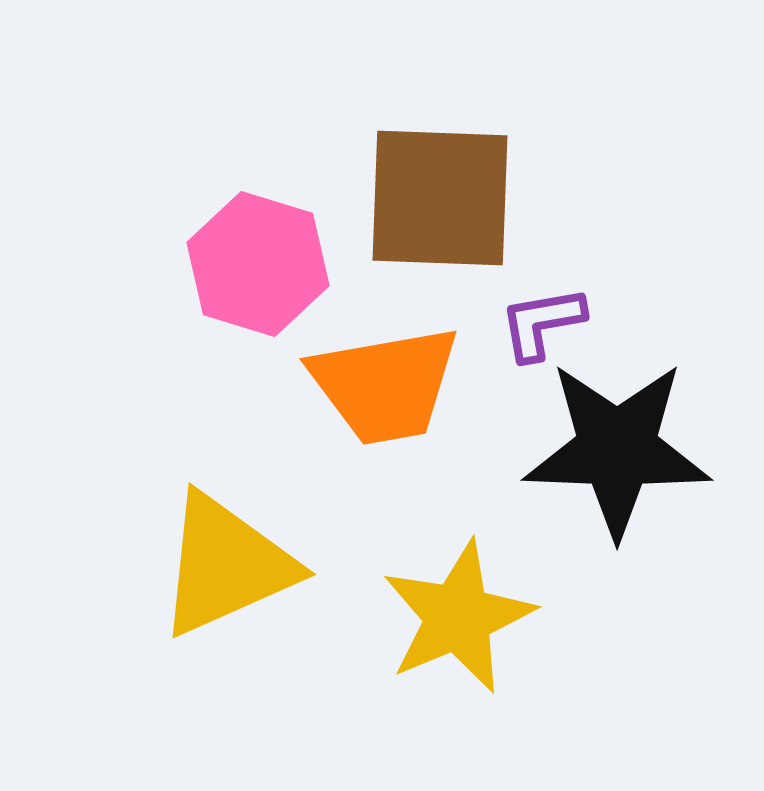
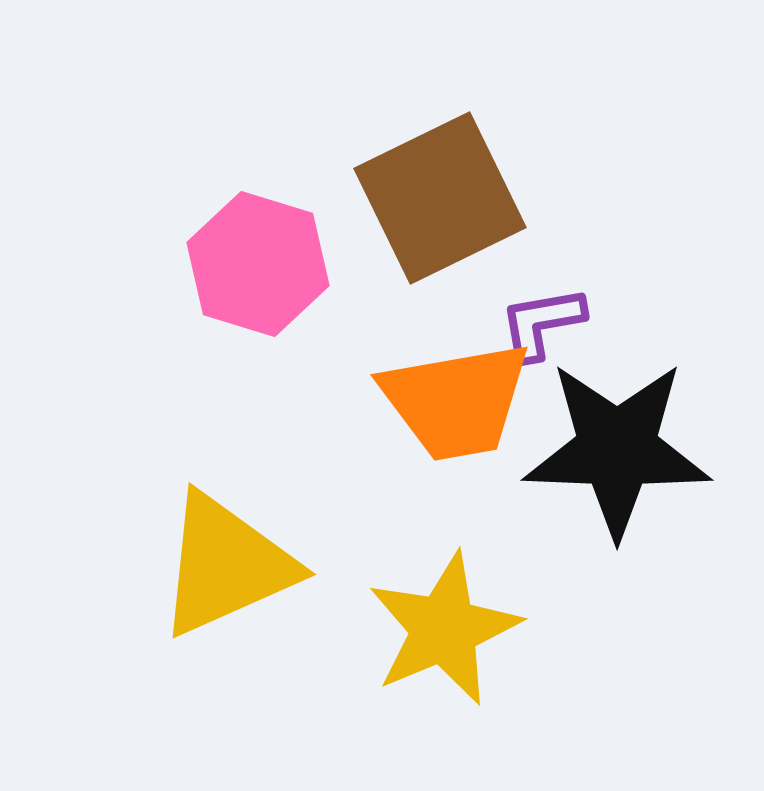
brown square: rotated 28 degrees counterclockwise
orange trapezoid: moved 71 px right, 16 px down
yellow star: moved 14 px left, 12 px down
